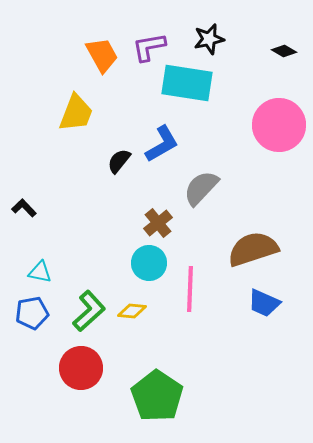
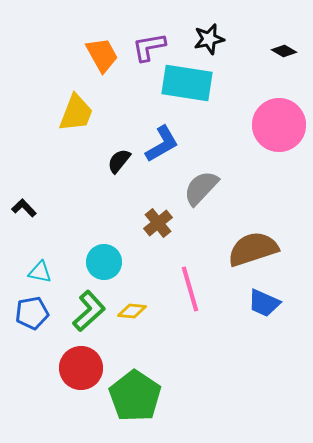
cyan circle: moved 45 px left, 1 px up
pink line: rotated 18 degrees counterclockwise
green pentagon: moved 22 px left
